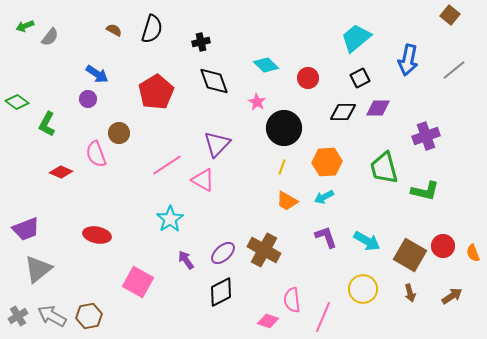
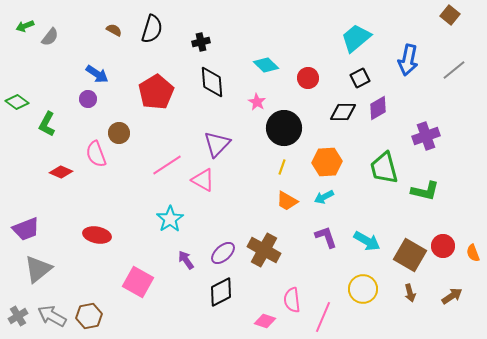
black diamond at (214, 81): moved 2 px left, 1 px down; rotated 16 degrees clockwise
purple diamond at (378, 108): rotated 30 degrees counterclockwise
pink diamond at (268, 321): moved 3 px left
